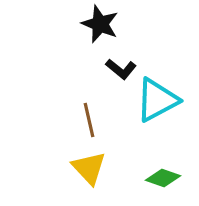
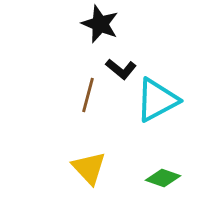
brown line: moved 1 px left, 25 px up; rotated 28 degrees clockwise
